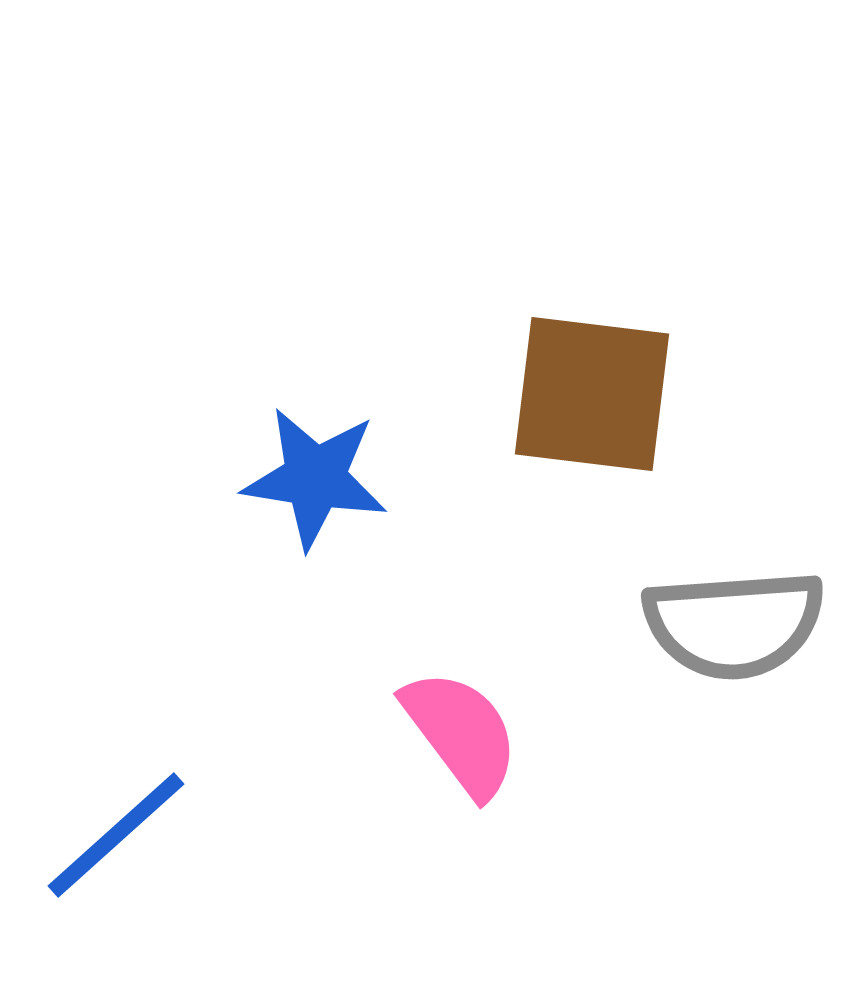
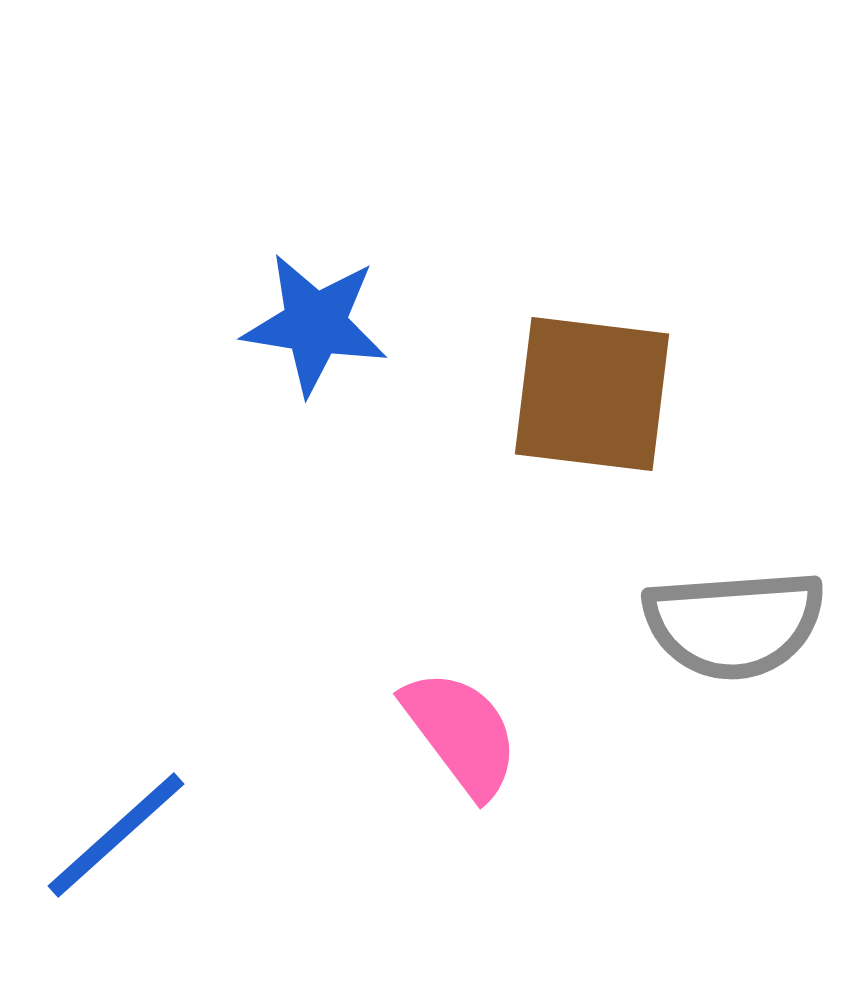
blue star: moved 154 px up
